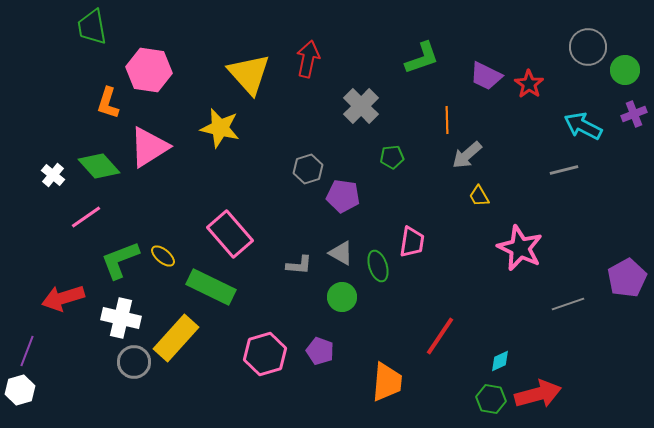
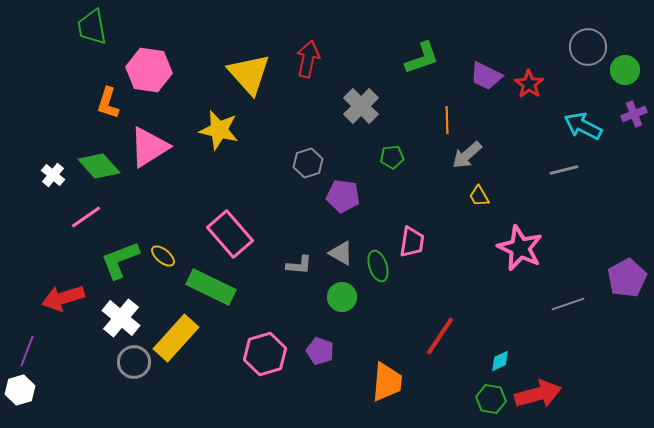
yellow star at (220, 128): moved 1 px left, 2 px down
gray hexagon at (308, 169): moved 6 px up
white cross at (121, 318): rotated 27 degrees clockwise
